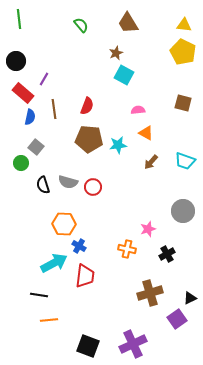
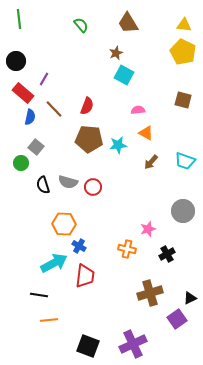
brown square: moved 3 px up
brown line: rotated 36 degrees counterclockwise
